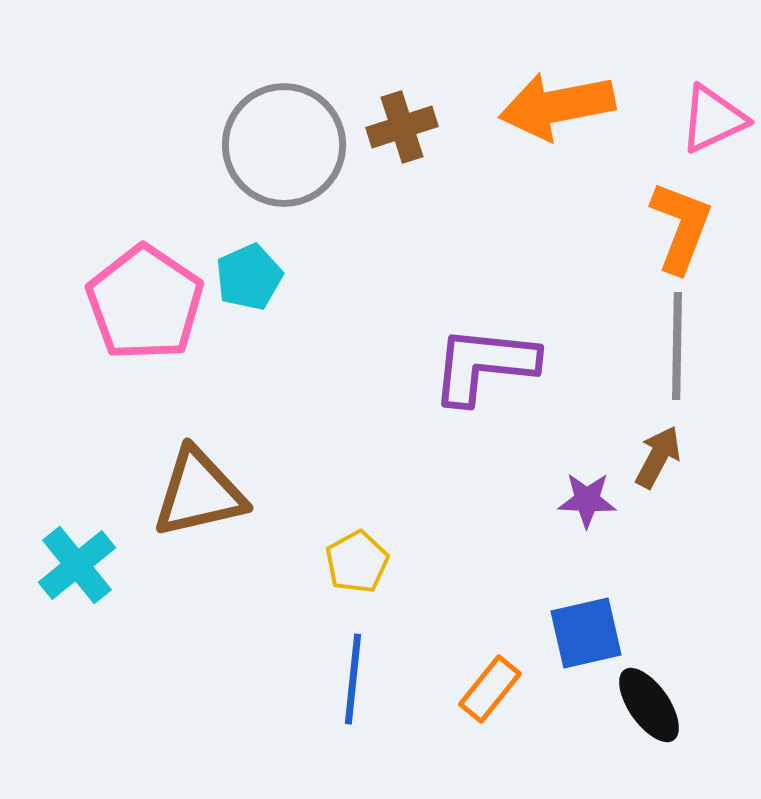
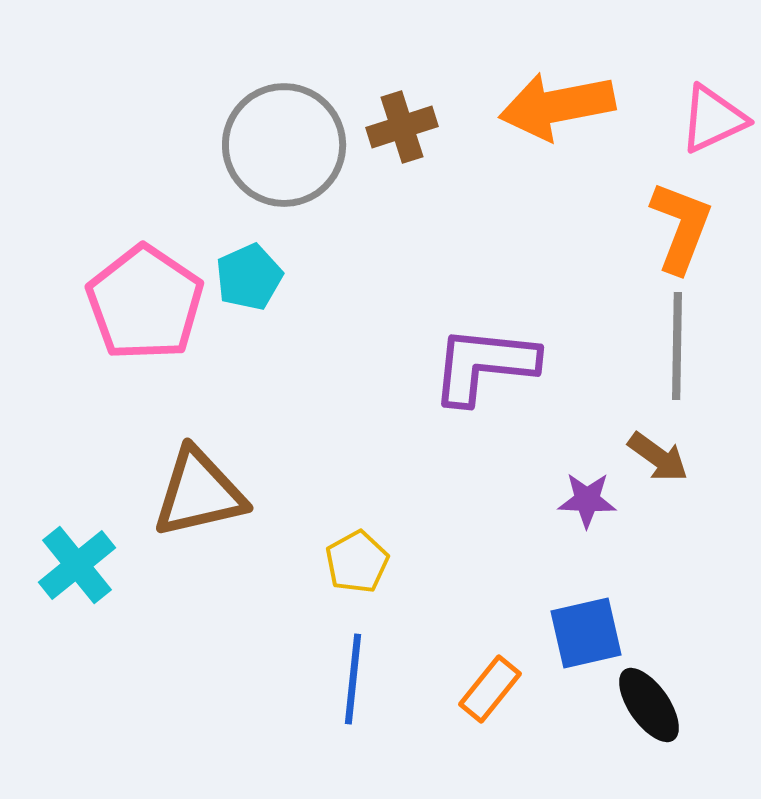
brown arrow: rotated 98 degrees clockwise
